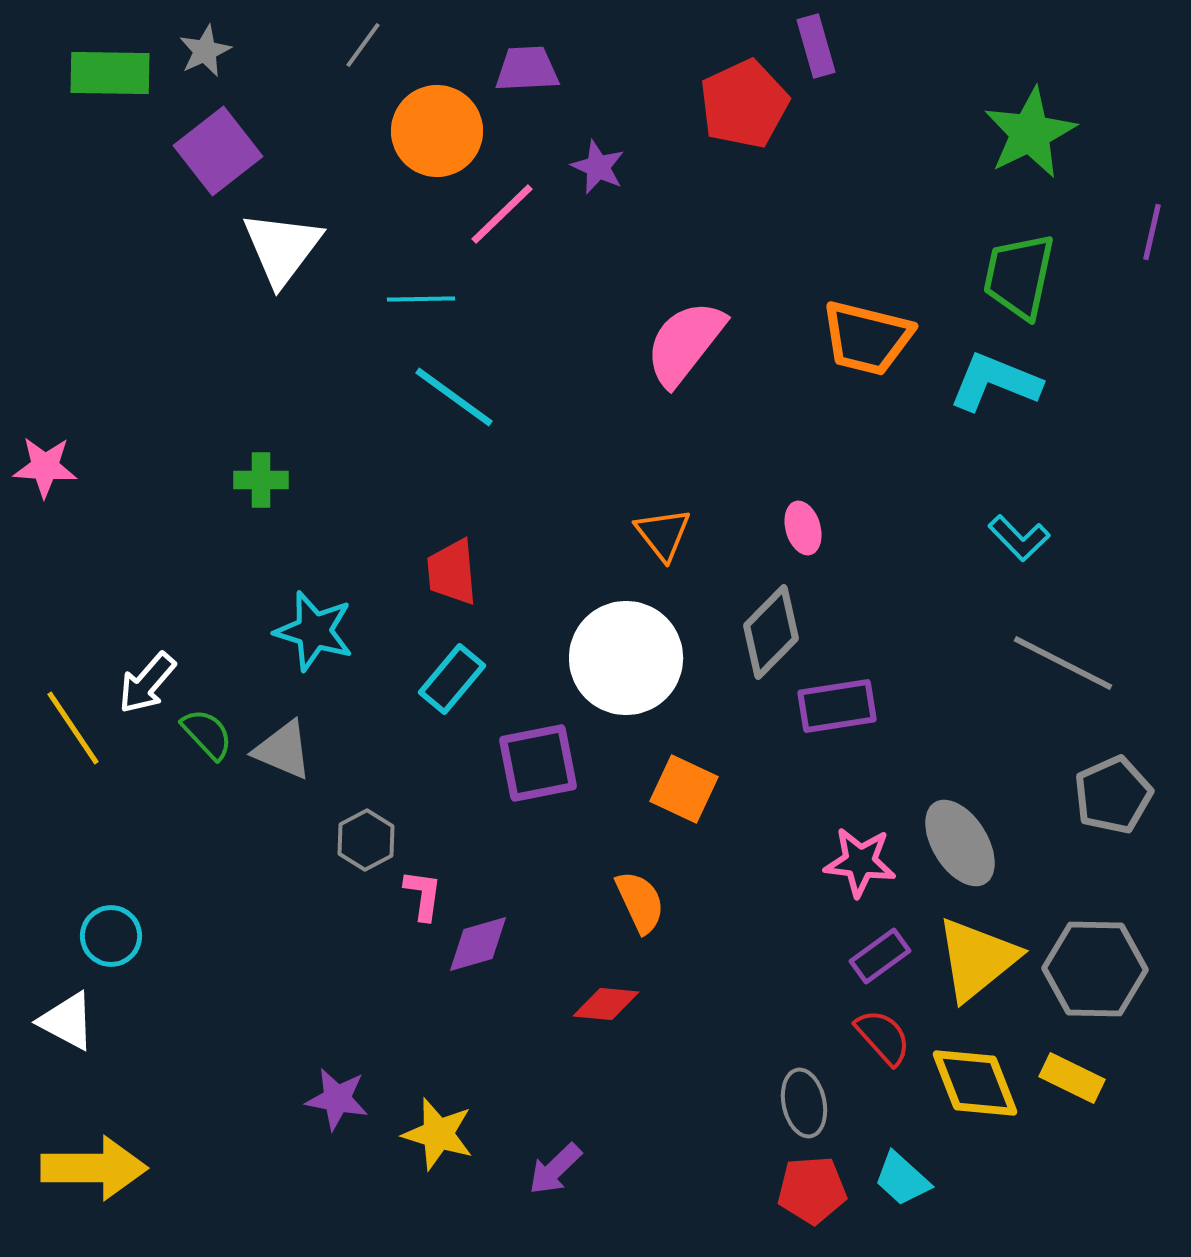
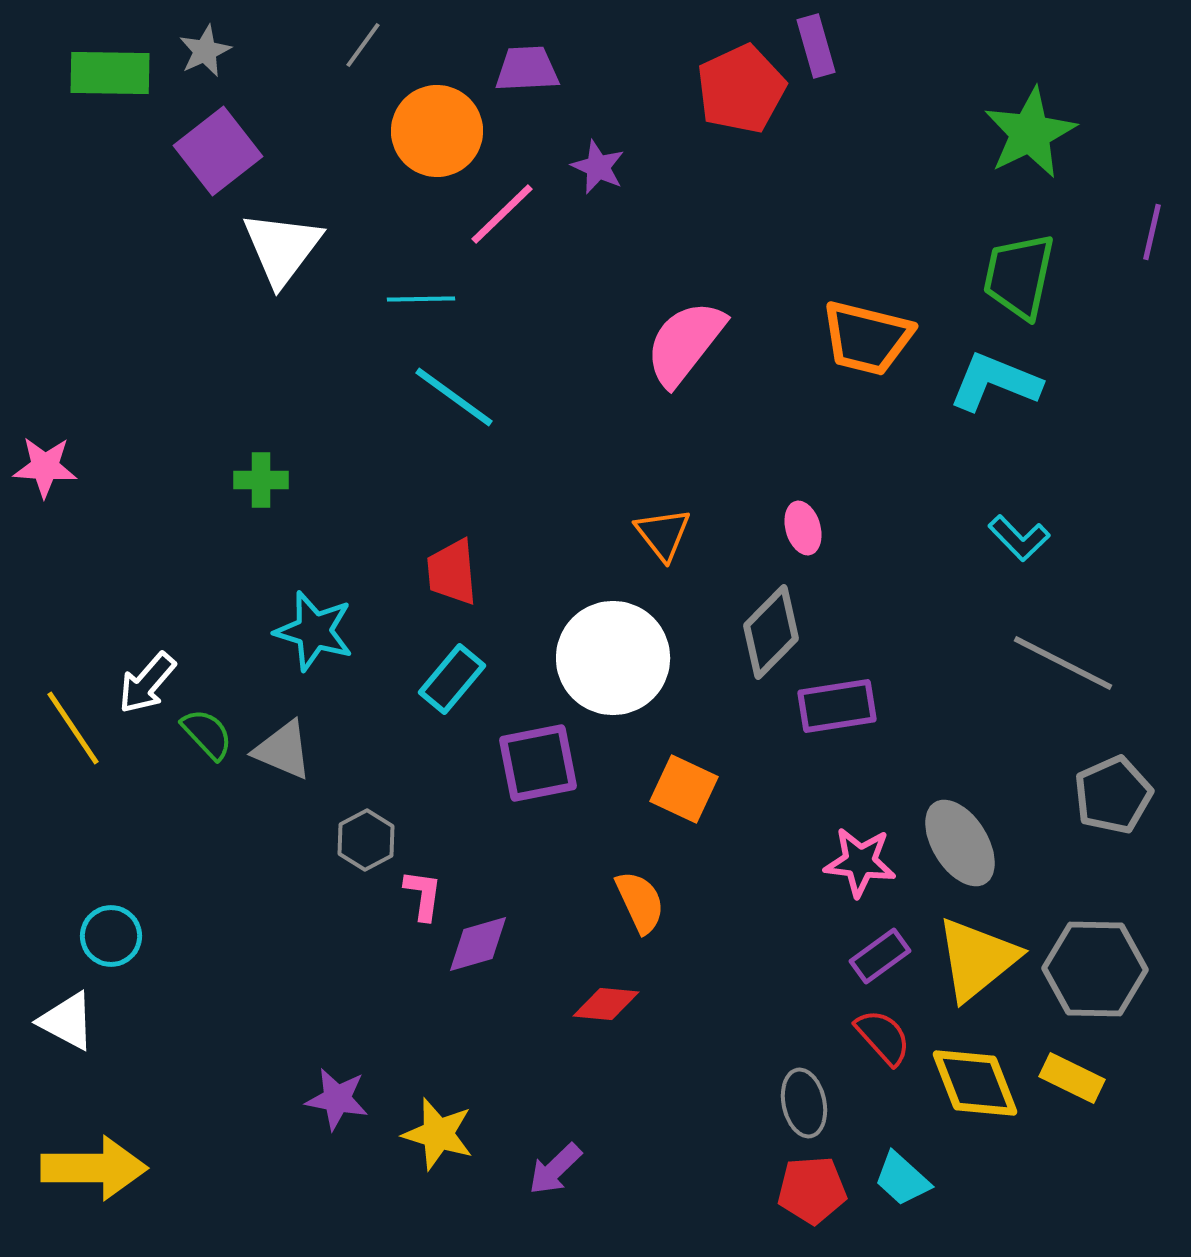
red pentagon at (744, 104): moved 3 px left, 15 px up
white circle at (626, 658): moved 13 px left
